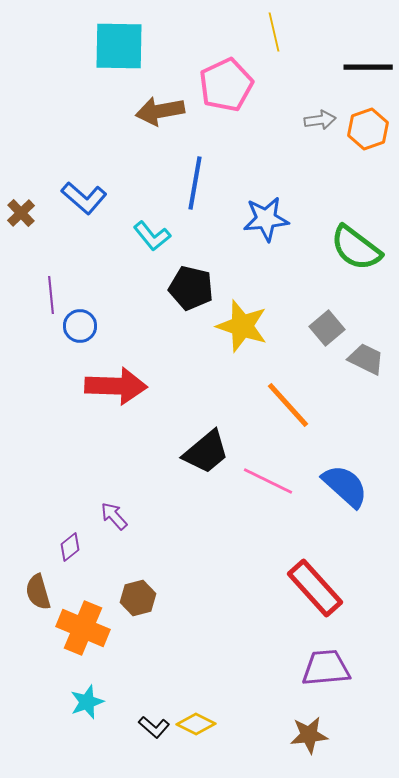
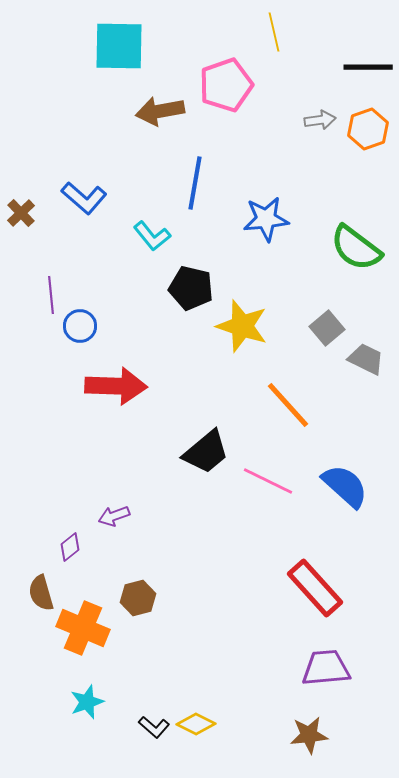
pink pentagon: rotated 6 degrees clockwise
purple arrow: rotated 68 degrees counterclockwise
brown semicircle: moved 3 px right, 1 px down
